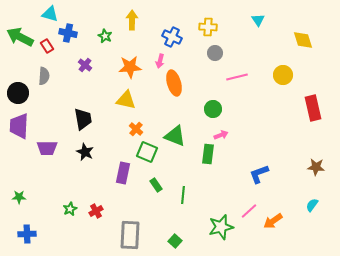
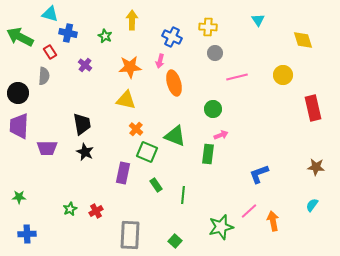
red rectangle at (47, 46): moved 3 px right, 6 px down
black trapezoid at (83, 119): moved 1 px left, 5 px down
orange arrow at (273, 221): rotated 114 degrees clockwise
